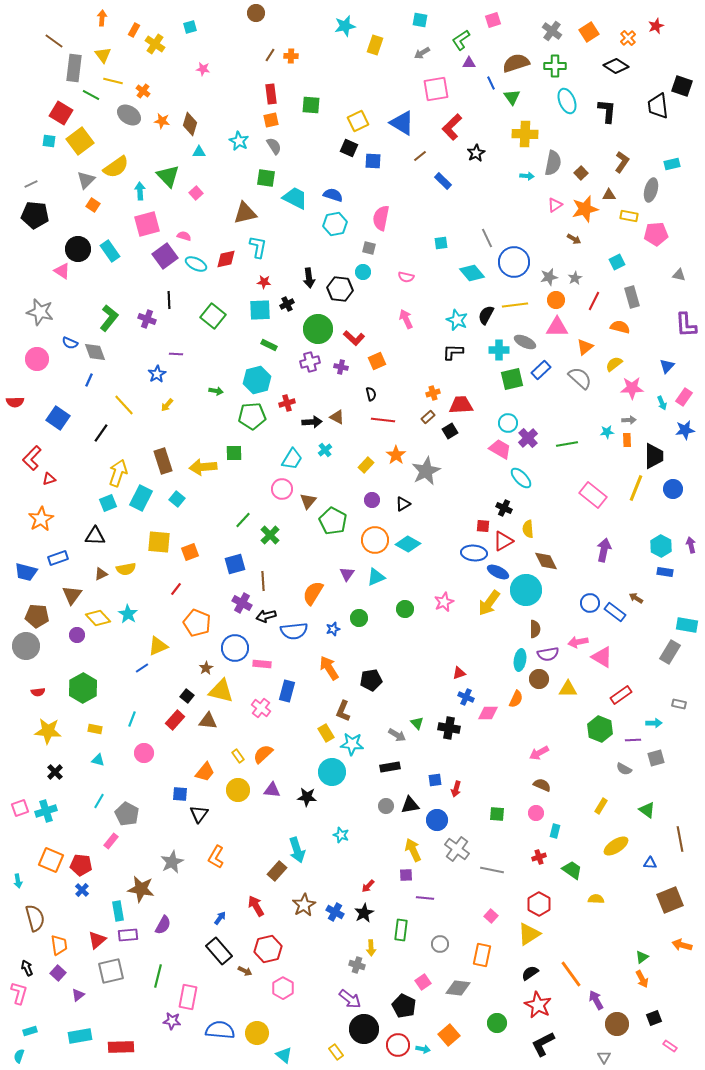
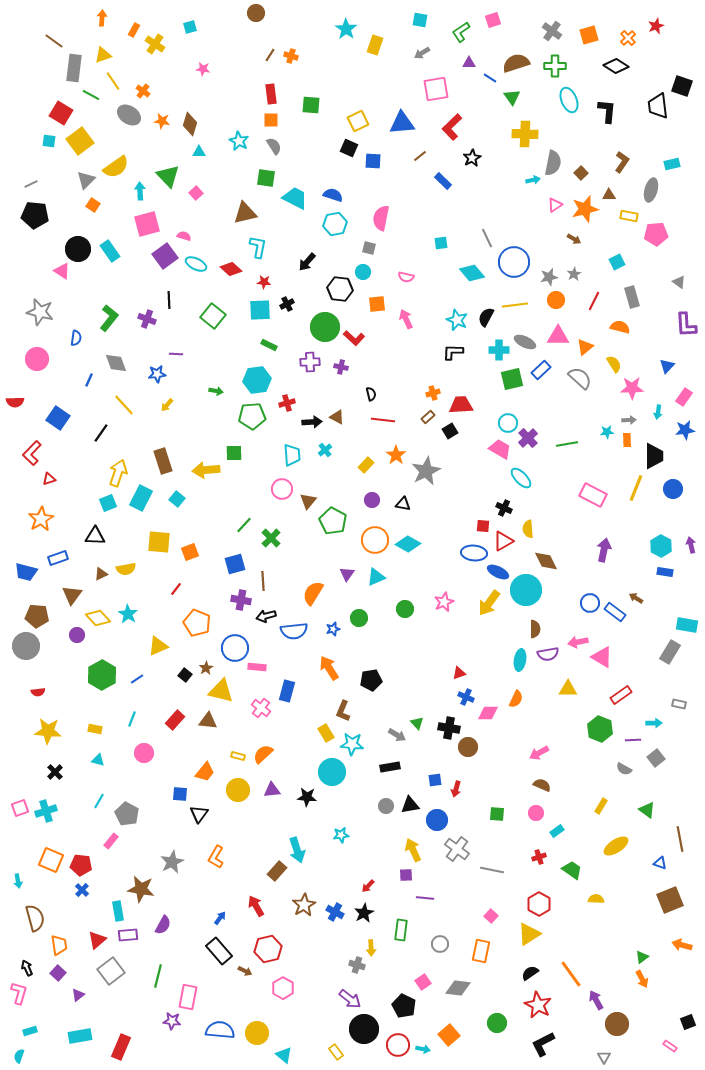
cyan star at (345, 26): moved 1 px right, 3 px down; rotated 25 degrees counterclockwise
orange square at (589, 32): moved 3 px down; rotated 18 degrees clockwise
green L-shape at (461, 40): moved 8 px up
yellow triangle at (103, 55): rotated 48 degrees clockwise
orange cross at (291, 56): rotated 16 degrees clockwise
yellow line at (113, 81): rotated 42 degrees clockwise
blue line at (491, 83): moved 1 px left, 5 px up; rotated 32 degrees counterclockwise
cyan ellipse at (567, 101): moved 2 px right, 1 px up
orange square at (271, 120): rotated 14 degrees clockwise
blue triangle at (402, 123): rotated 36 degrees counterclockwise
black star at (476, 153): moved 4 px left, 5 px down
cyan arrow at (527, 176): moved 6 px right, 4 px down; rotated 16 degrees counterclockwise
red diamond at (226, 259): moved 5 px right, 10 px down; rotated 55 degrees clockwise
gray triangle at (679, 275): moved 7 px down; rotated 24 degrees clockwise
black arrow at (309, 278): moved 2 px left, 16 px up; rotated 48 degrees clockwise
gray star at (575, 278): moved 1 px left, 4 px up
black semicircle at (486, 315): moved 2 px down
pink triangle at (557, 327): moved 1 px right, 9 px down
green circle at (318, 329): moved 7 px right, 2 px up
blue semicircle at (70, 343): moved 6 px right, 5 px up; rotated 105 degrees counterclockwise
gray diamond at (95, 352): moved 21 px right, 11 px down
orange square at (377, 361): moved 57 px up; rotated 18 degrees clockwise
purple cross at (310, 362): rotated 12 degrees clockwise
yellow semicircle at (614, 364): rotated 96 degrees clockwise
blue star at (157, 374): rotated 24 degrees clockwise
cyan hexagon at (257, 380): rotated 8 degrees clockwise
cyan arrow at (662, 403): moved 4 px left, 9 px down; rotated 32 degrees clockwise
red L-shape at (32, 458): moved 5 px up
cyan trapezoid at (292, 459): moved 4 px up; rotated 35 degrees counterclockwise
yellow arrow at (203, 467): moved 3 px right, 3 px down
pink rectangle at (593, 495): rotated 12 degrees counterclockwise
black triangle at (403, 504): rotated 42 degrees clockwise
green line at (243, 520): moved 1 px right, 5 px down
green cross at (270, 535): moved 1 px right, 3 px down
purple cross at (242, 603): moved 1 px left, 3 px up; rotated 18 degrees counterclockwise
pink rectangle at (262, 664): moved 5 px left, 3 px down
blue line at (142, 668): moved 5 px left, 11 px down
brown circle at (539, 679): moved 71 px left, 68 px down
green hexagon at (83, 688): moved 19 px right, 13 px up
black square at (187, 696): moved 2 px left, 21 px up
yellow rectangle at (238, 756): rotated 40 degrees counterclockwise
gray square at (656, 758): rotated 24 degrees counterclockwise
purple triangle at (272, 790): rotated 12 degrees counterclockwise
cyan rectangle at (555, 831): moved 2 px right; rotated 40 degrees clockwise
cyan star at (341, 835): rotated 28 degrees counterclockwise
blue triangle at (650, 863): moved 10 px right; rotated 16 degrees clockwise
orange rectangle at (482, 955): moved 1 px left, 4 px up
gray square at (111, 971): rotated 24 degrees counterclockwise
black square at (654, 1018): moved 34 px right, 4 px down
red rectangle at (121, 1047): rotated 65 degrees counterclockwise
